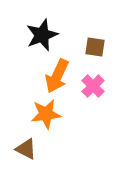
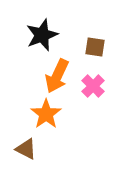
orange star: rotated 28 degrees counterclockwise
